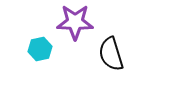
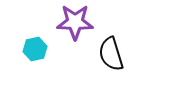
cyan hexagon: moved 5 px left
